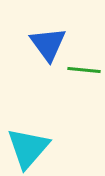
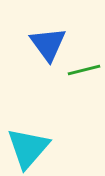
green line: rotated 20 degrees counterclockwise
